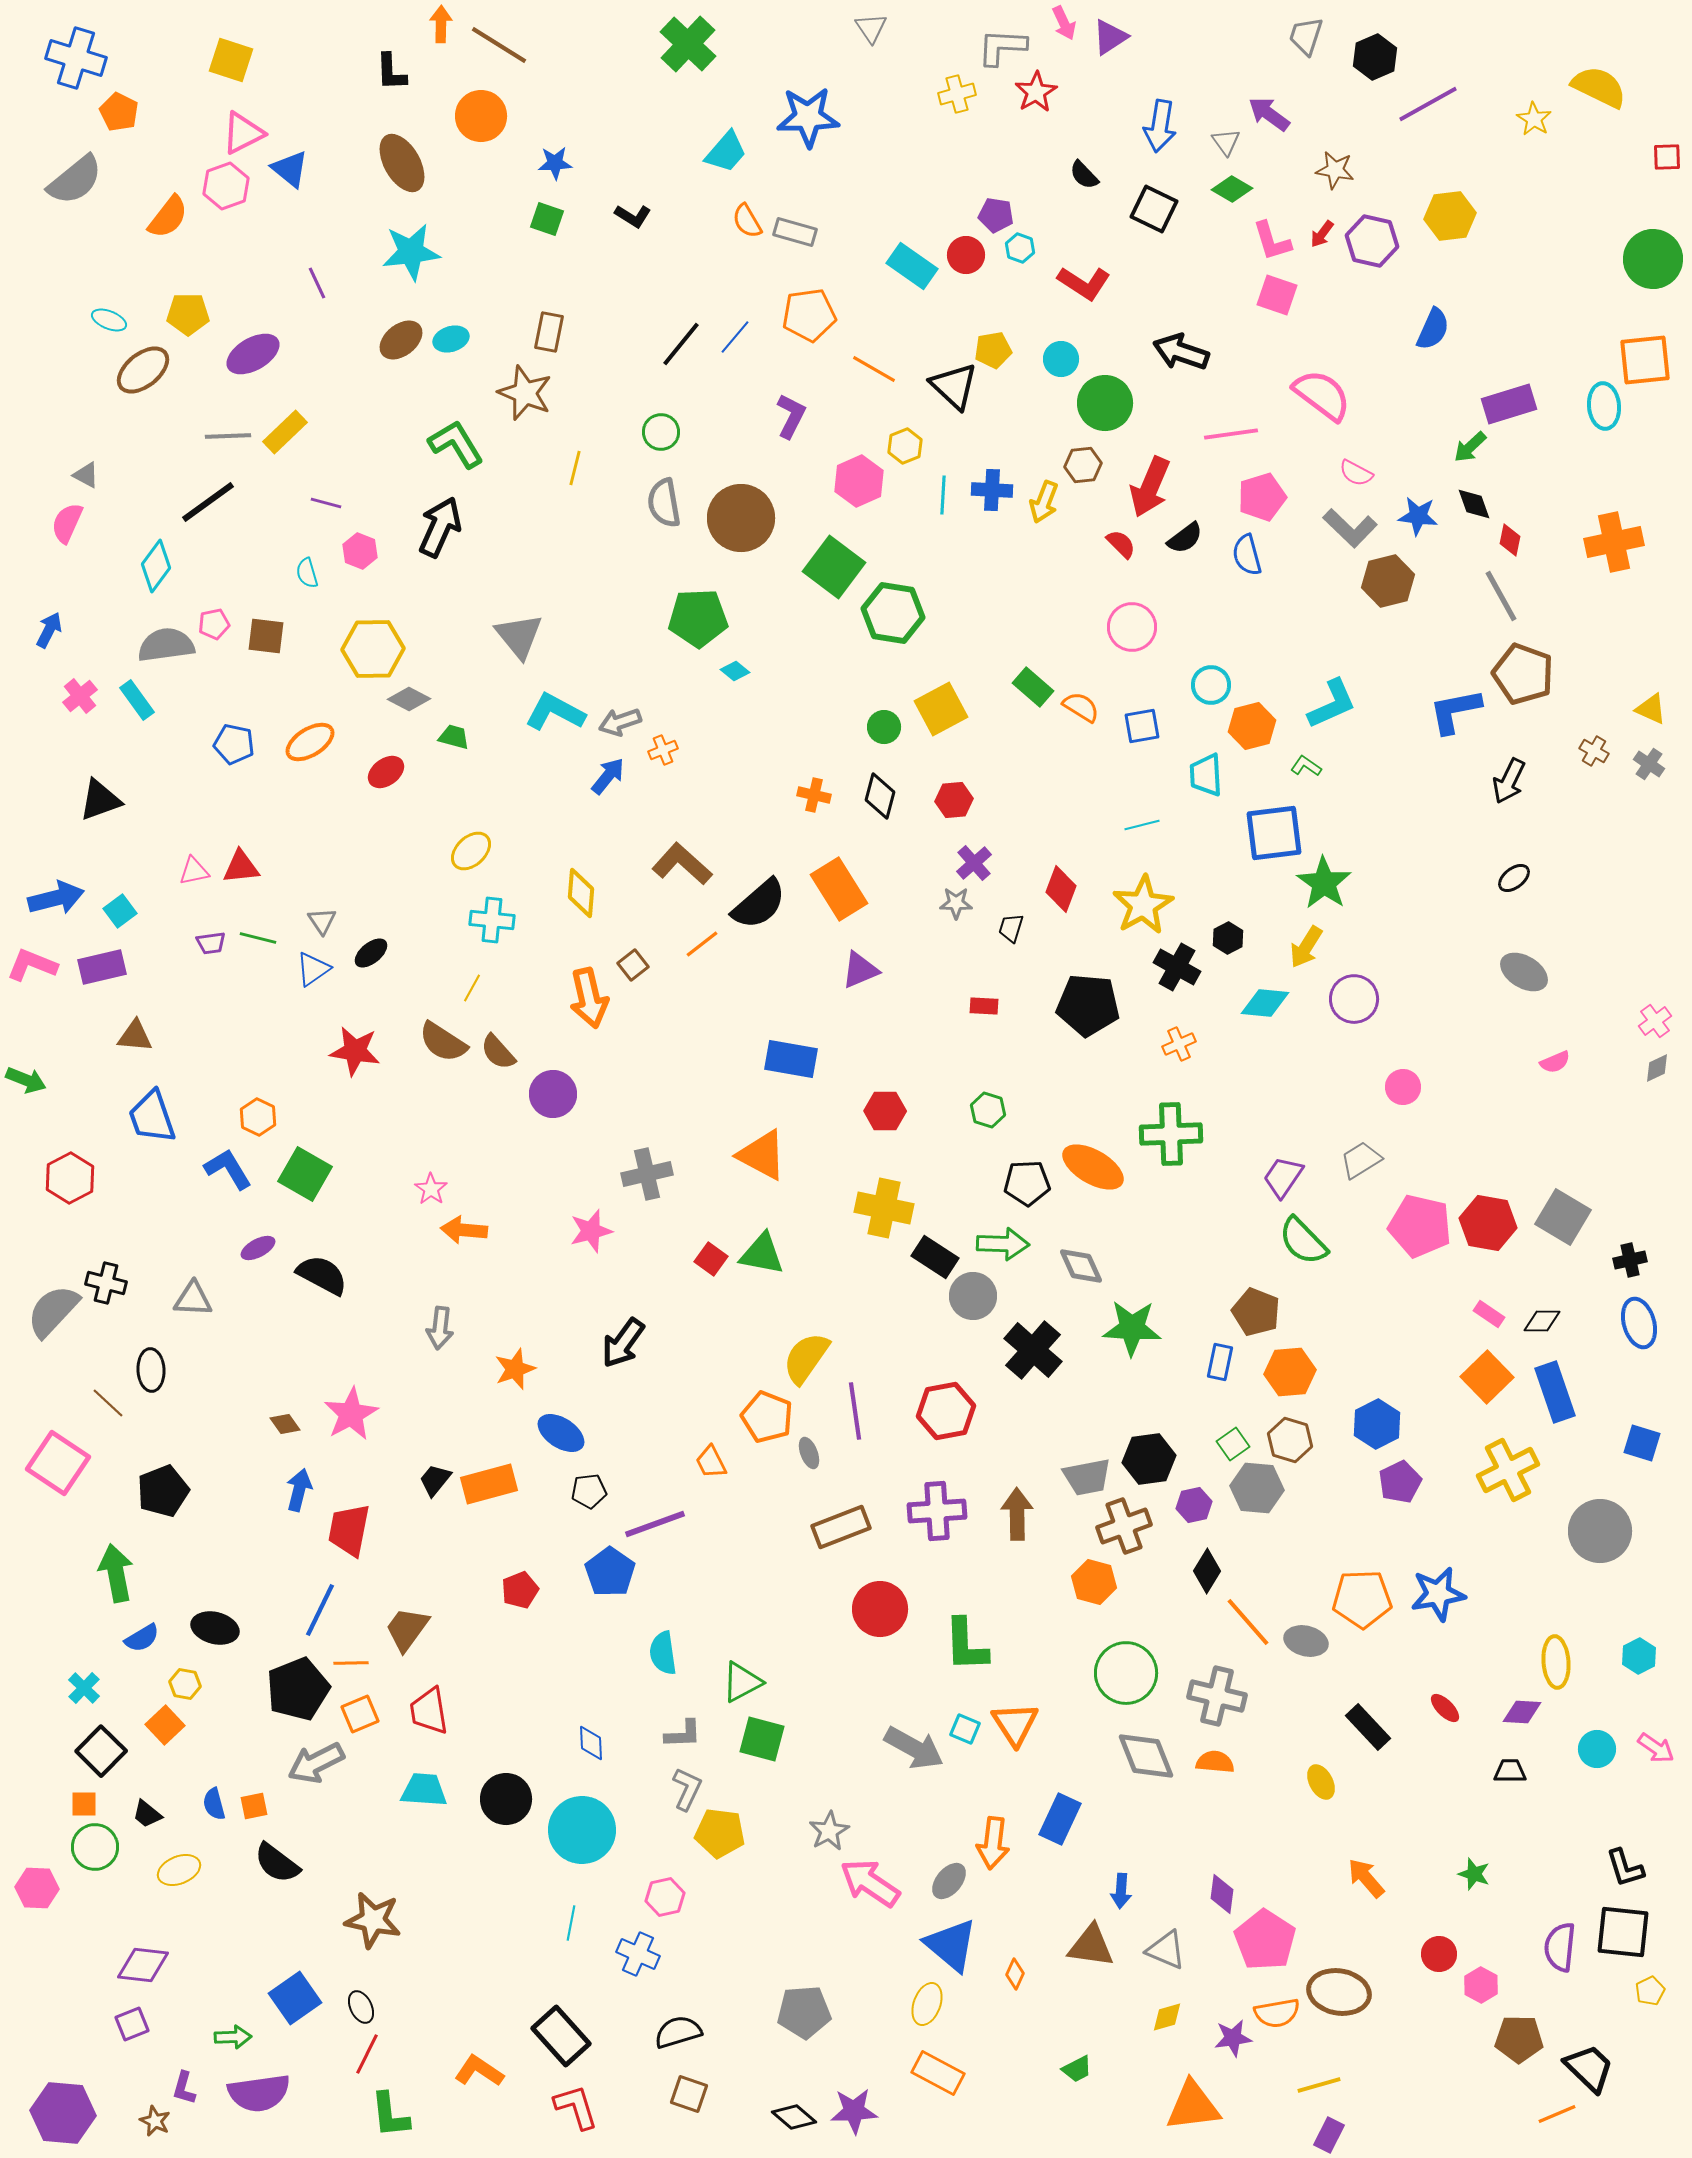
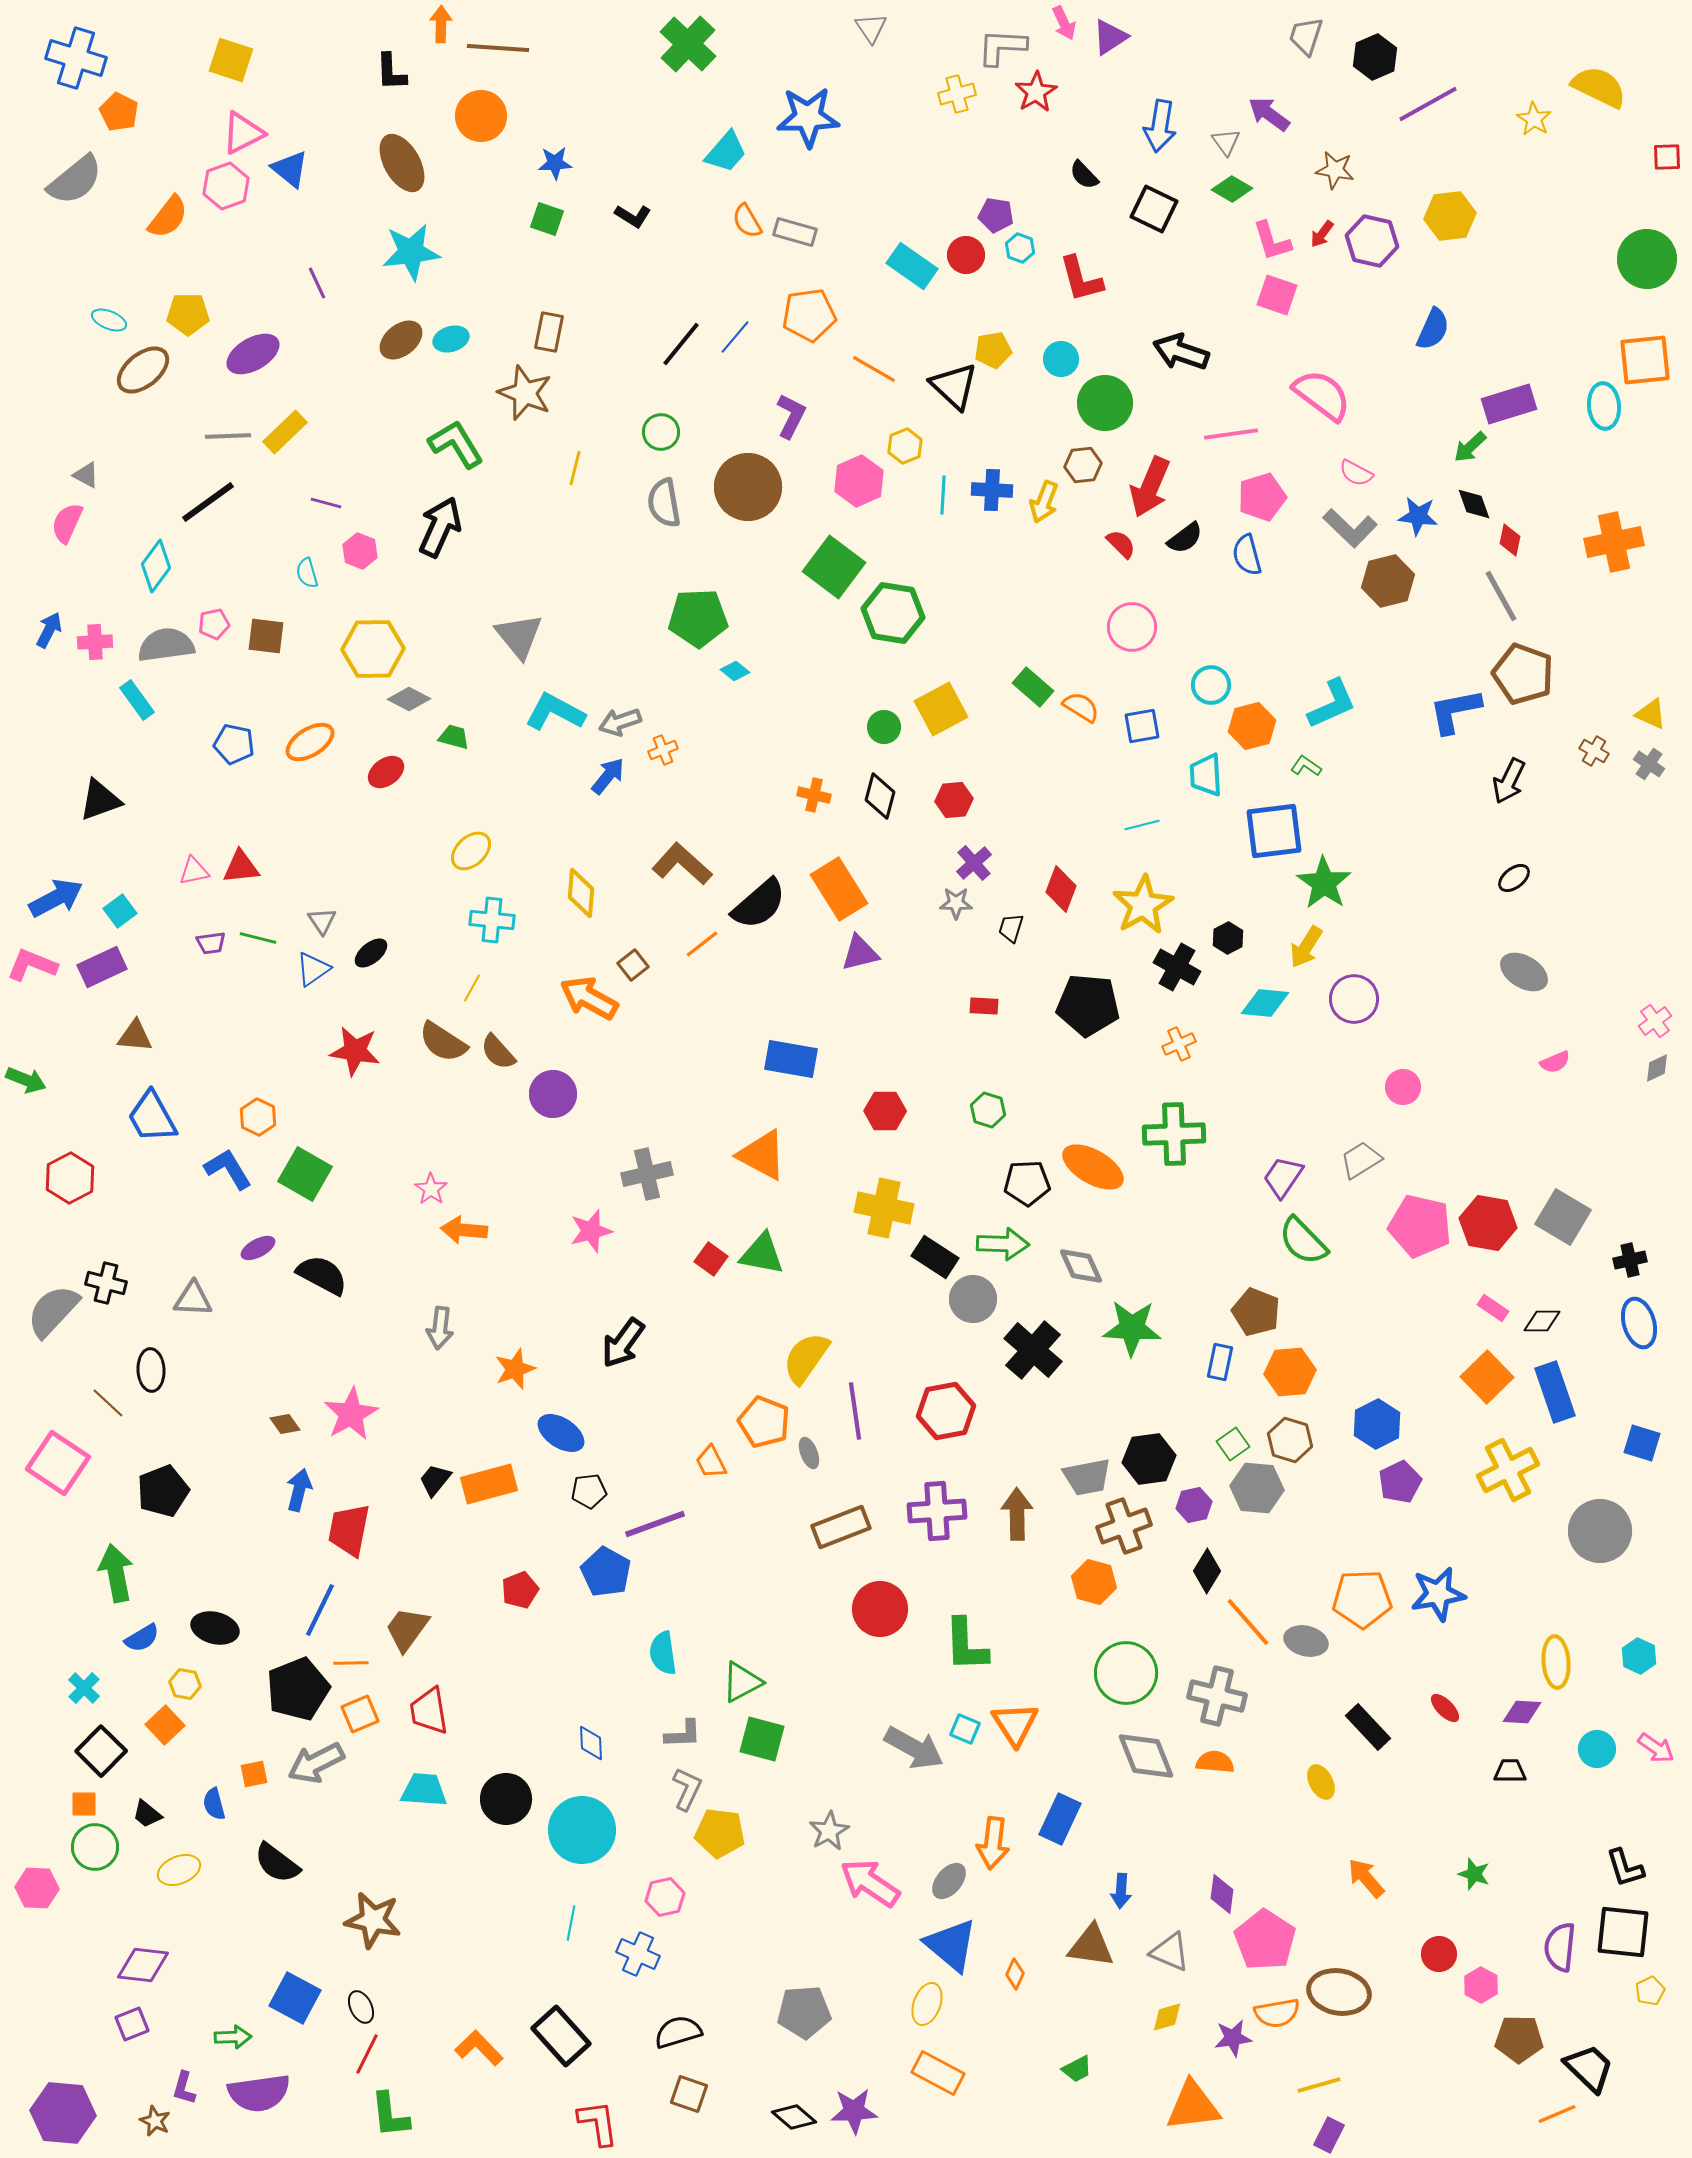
brown line at (499, 45): moved 1 px left, 3 px down; rotated 28 degrees counterclockwise
green circle at (1653, 259): moved 6 px left
red L-shape at (1084, 283): moved 3 px left, 4 px up; rotated 42 degrees clockwise
brown circle at (741, 518): moved 7 px right, 31 px up
pink cross at (80, 696): moved 15 px right, 54 px up; rotated 36 degrees clockwise
yellow triangle at (1651, 709): moved 5 px down
blue square at (1274, 833): moved 2 px up
blue arrow at (56, 898): rotated 14 degrees counterclockwise
purple rectangle at (102, 967): rotated 12 degrees counterclockwise
purple triangle at (860, 970): moved 17 px up; rotated 9 degrees clockwise
orange arrow at (589, 998): rotated 132 degrees clockwise
blue trapezoid at (152, 1117): rotated 10 degrees counterclockwise
green cross at (1171, 1134): moved 3 px right
gray circle at (973, 1296): moved 3 px down
pink rectangle at (1489, 1314): moved 4 px right, 6 px up
orange pentagon at (767, 1417): moved 3 px left, 5 px down
blue pentagon at (610, 1572): moved 4 px left; rotated 6 degrees counterclockwise
cyan hexagon at (1639, 1656): rotated 8 degrees counterclockwise
orange square at (254, 1806): moved 32 px up
gray triangle at (1166, 1950): moved 4 px right, 2 px down
blue square at (295, 1998): rotated 27 degrees counterclockwise
orange L-shape at (479, 2071): moved 23 px up; rotated 12 degrees clockwise
red L-shape at (576, 2107): moved 22 px right, 16 px down; rotated 9 degrees clockwise
